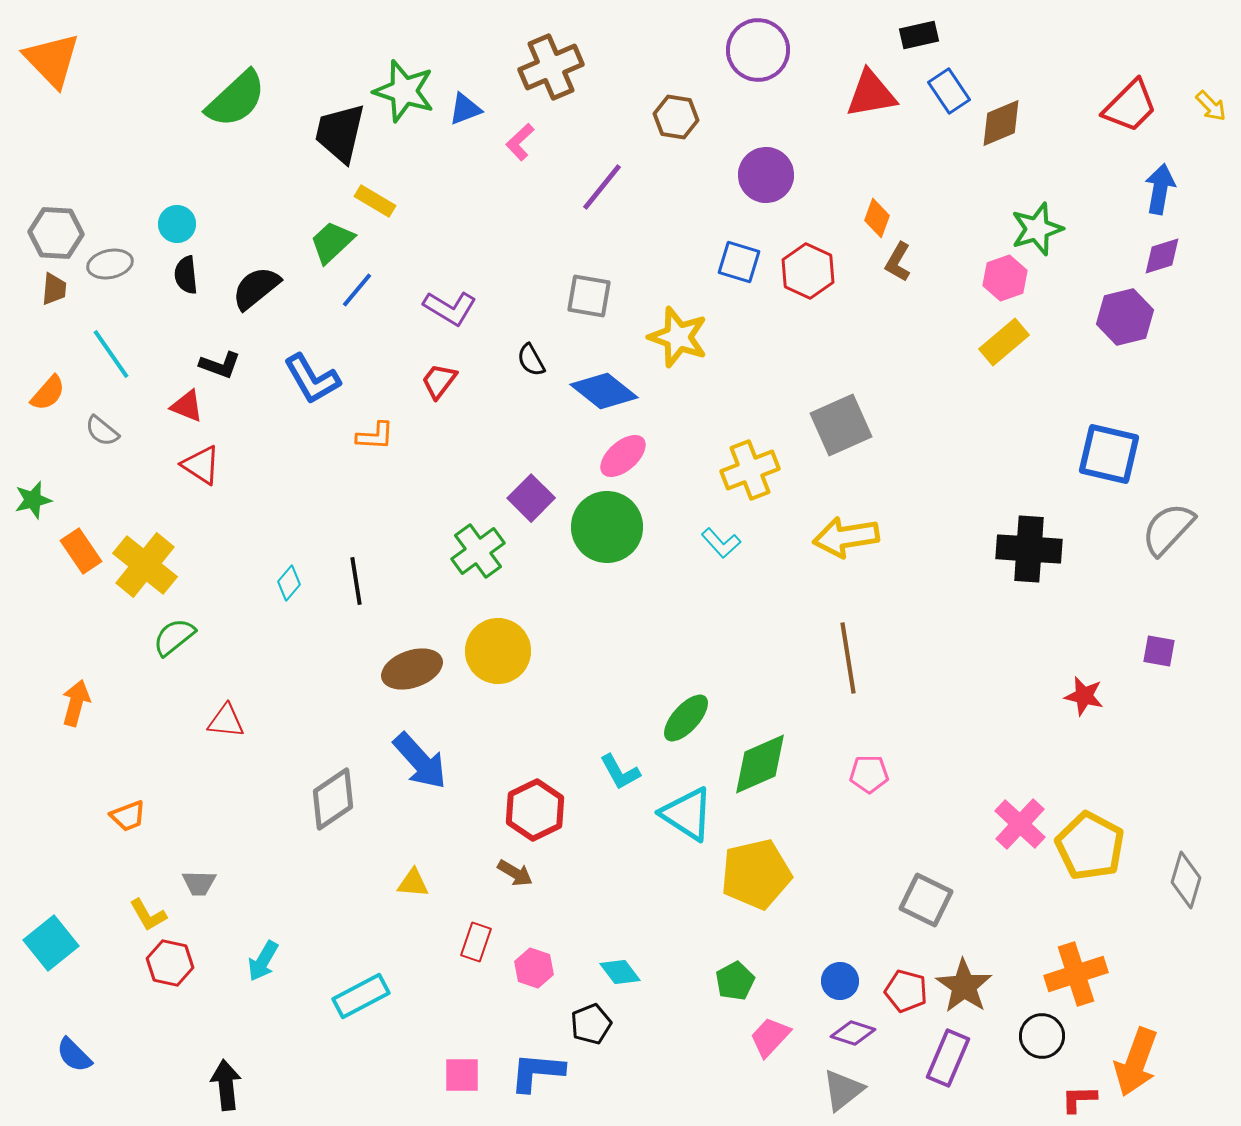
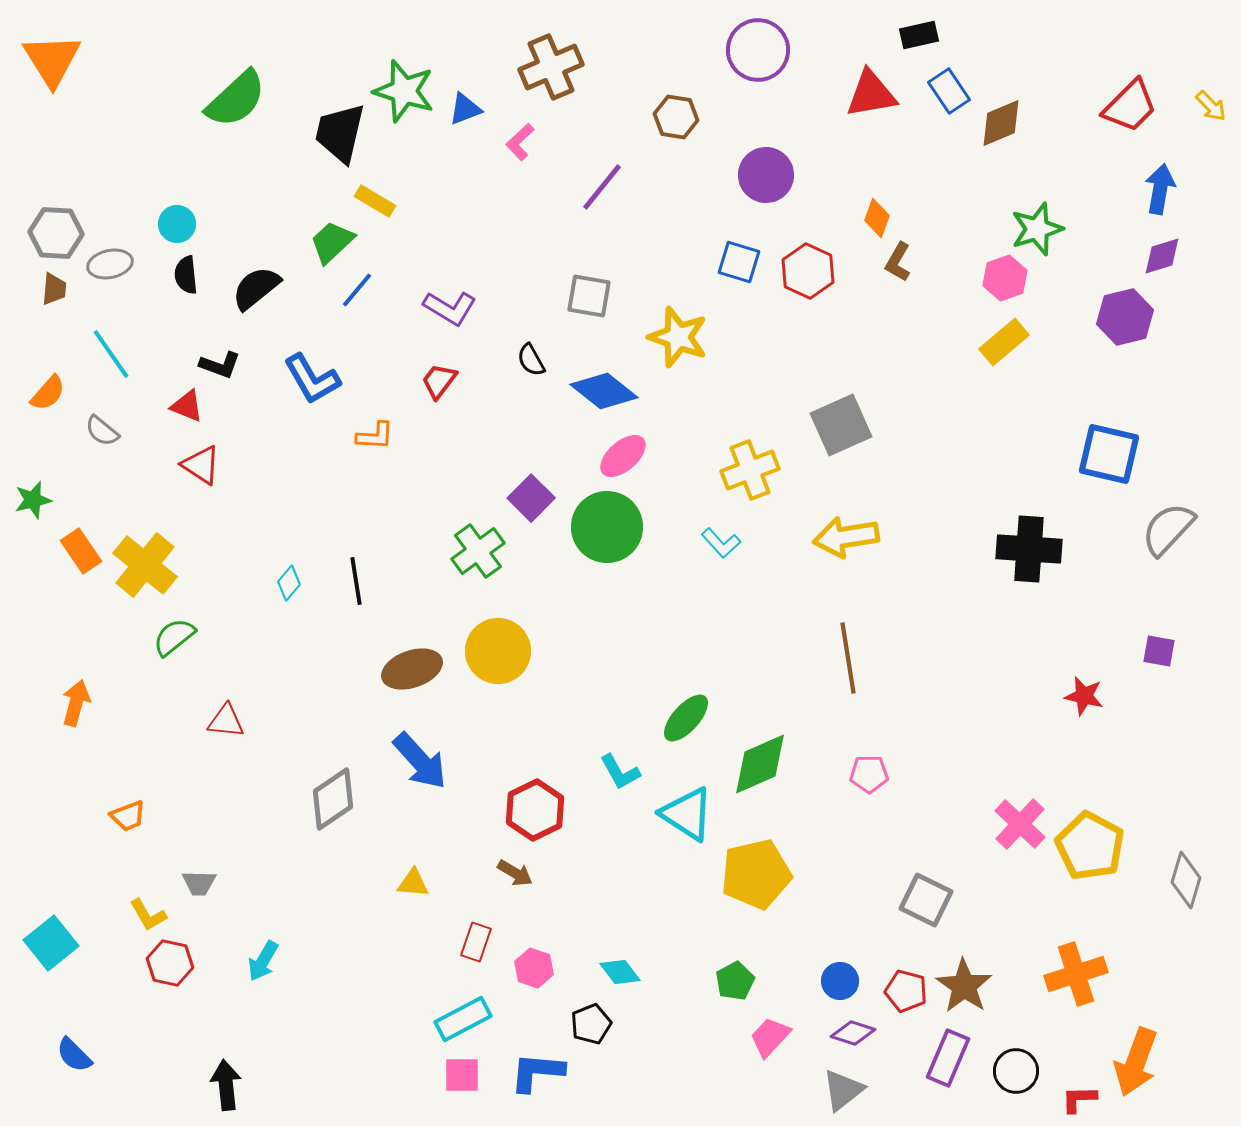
orange triangle at (52, 60): rotated 12 degrees clockwise
cyan rectangle at (361, 996): moved 102 px right, 23 px down
black circle at (1042, 1036): moved 26 px left, 35 px down
